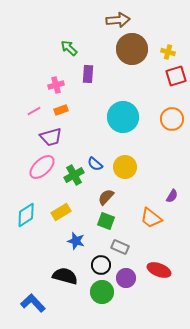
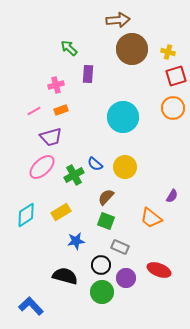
orange circle: moved 1 px right, 11 px up
blue star: rotated 24 degrees counterclockwise
blue L-shape: moved 2 px left, 3 px down
